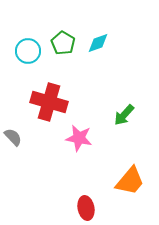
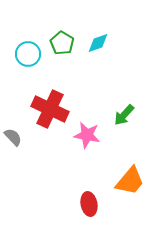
green pentagon: moved 1 px left
cyan circle: moved 3 px down
red cross: moved 1 px right, 7 px down; rotated 9 degrees clockwise
pink star: moved 8 px right, 3 px up
red ellipse: moved 3 px right, 4 px up
